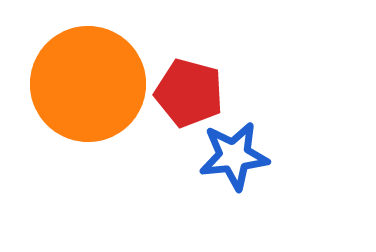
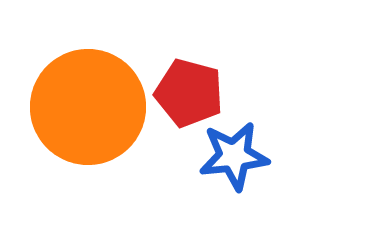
orange circle: moved 23 px down
